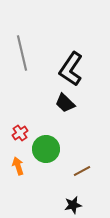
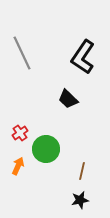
gray line: rotated 12 degrees counterclockwise
black L-shape: moved 12 px right, 12 px up
black trapezoid: moved 3 px right, 4 px up
orange arrow: rotated 42 degrees clockwise
brown line: rotated 48 degrees counterclockwise
black star: moved 7 px right, 5 px up
